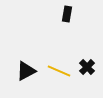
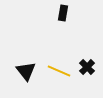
black rectangle: moved 4 px left, 1 px up
black triangle: rotated 40 degrees counterclockwise
